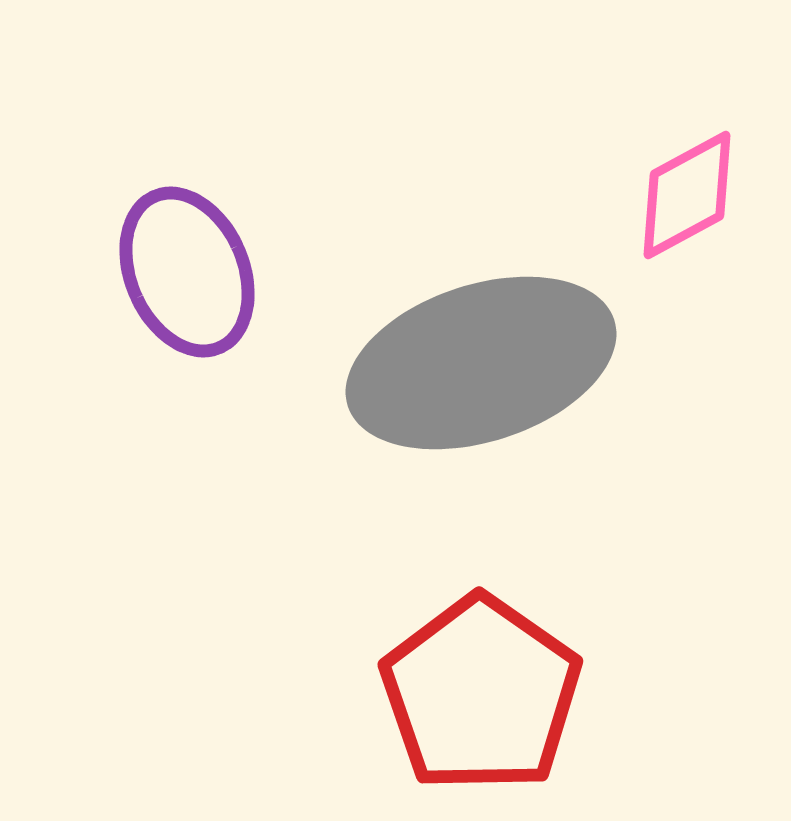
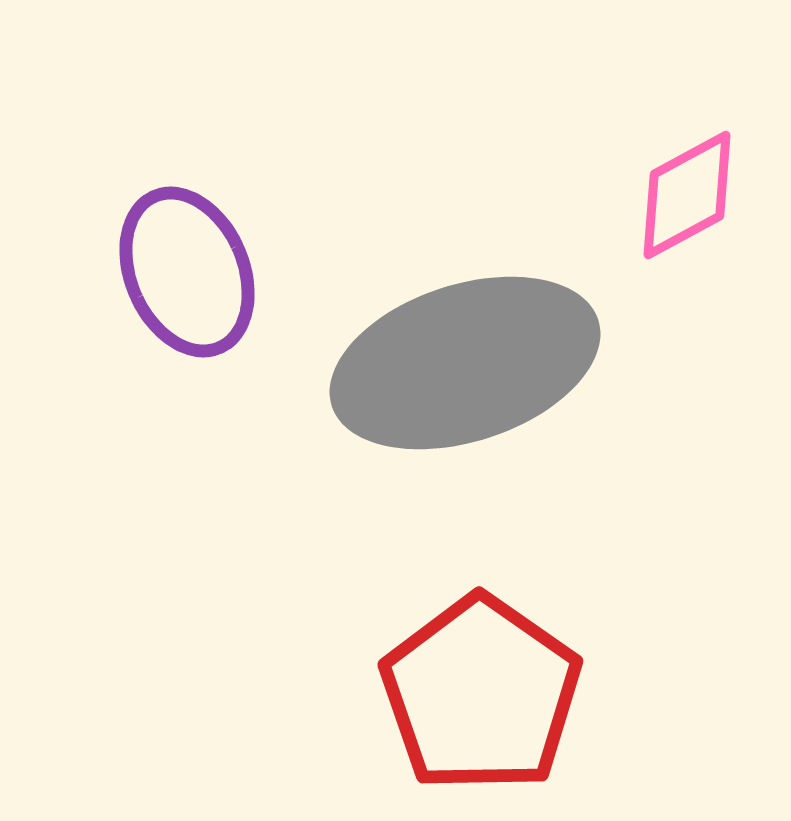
gray ellipse: moved 16 px left
